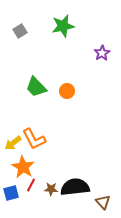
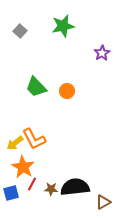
gray square: rotated 16 degrees counterclockwise
yellow arrow: moved 2 px right
red line: moved 1 px right, 1 px up
brown triangle: rotated 42 degrees clockwise
